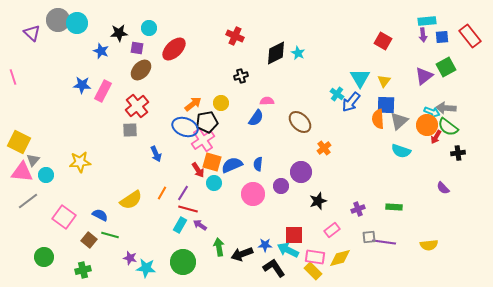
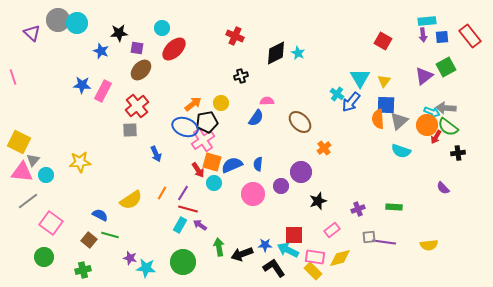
cyan circle at (149, 28): moved 13 px right
pink square at (64, 217): moved 13 px left, 6 px down
